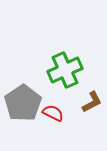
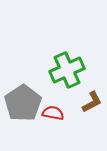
green cross: moved 2 px right
red semicircle: rotated 15 degrees counterclockwise
